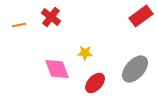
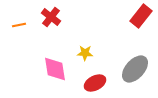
red rectangle: rotated 15 degrees counterclockwise
pink diamond: moved 2 px left; rotated 12 degrees clockwise
red ellipse: rotated 20 degrees clockwise
